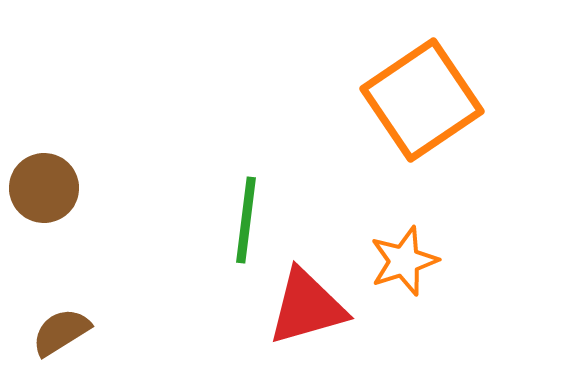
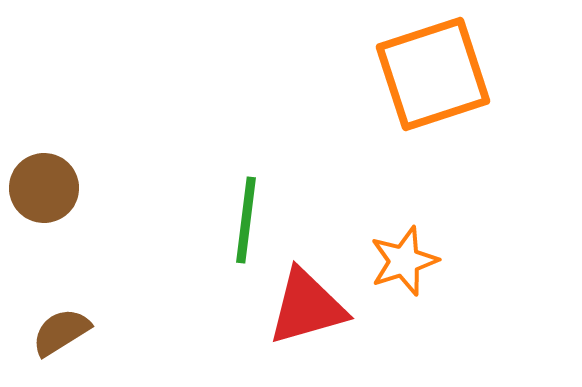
orange square: moved 11 px right, 26 px up; rotated 16 degrees clockwise
